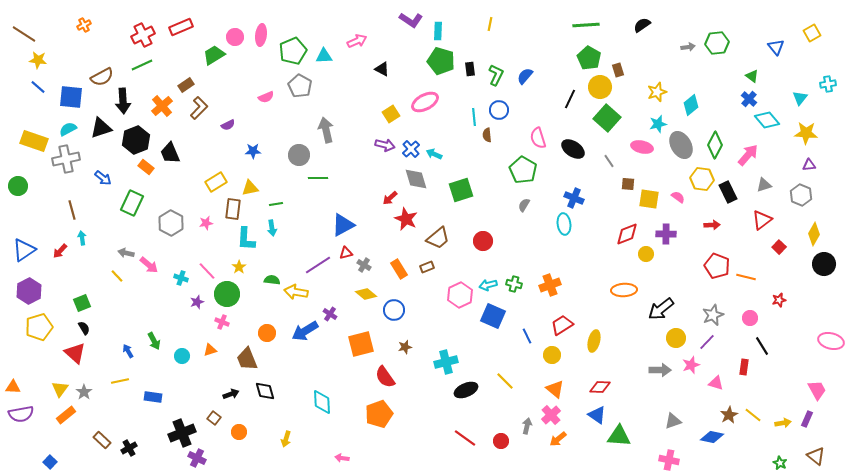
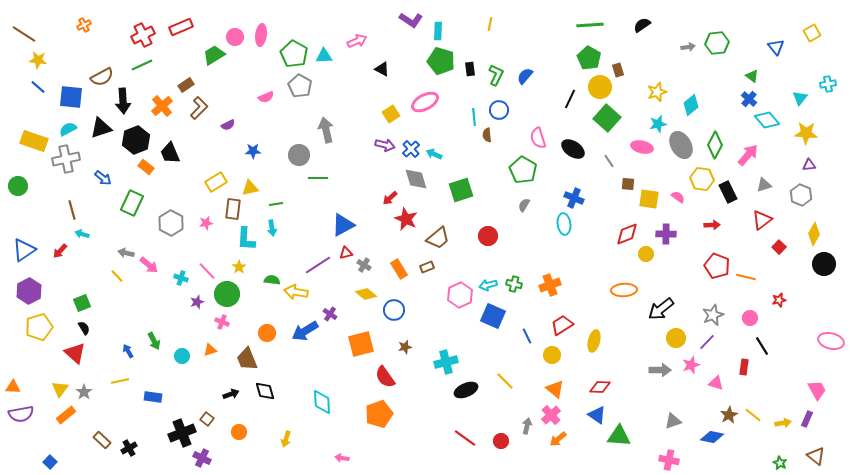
green line at (586, 25): moved 4 px right
green pentagon at (293, 51): moved 1 px right, 3 px down; rotated 20 degrees counterclockwise
cyan arrow at (82, 238): moved 4 px up; rotated 64 degrees counterclockwise
red circle at (483, 241): moved 5 px right, 5 px up
brown square at (214, 418): moved 7 px left, 1 px down
purple cross at (197, 458): moved 5 px right
